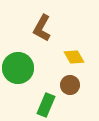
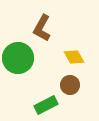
green circle: moved 10 px up
green rectangle: rotated 40 degrees clockwise
